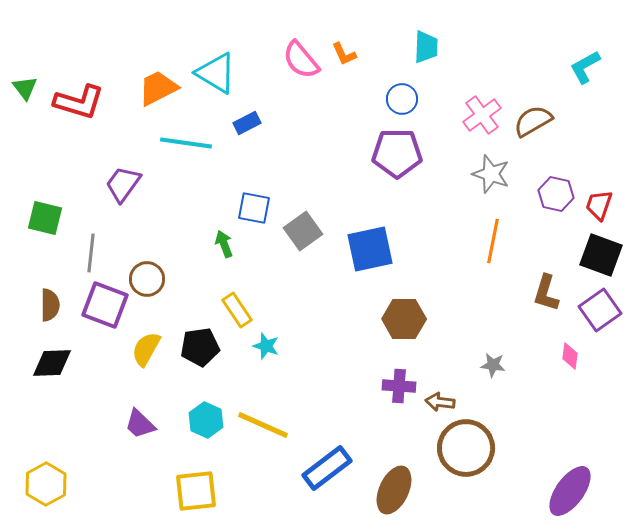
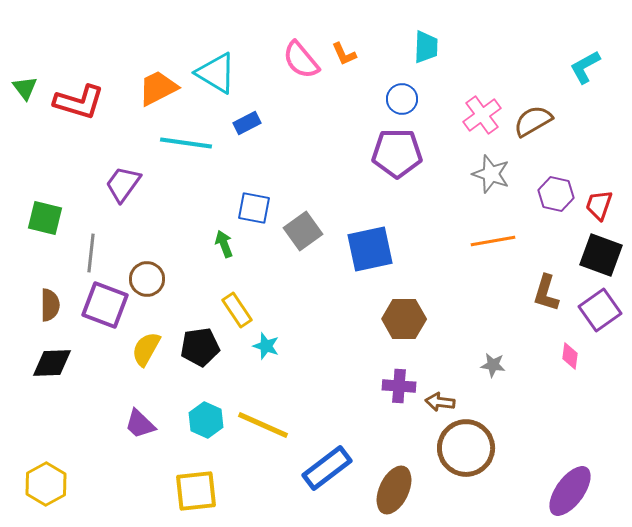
orange line at (493, 241): rotated 69 degrees clockwise
